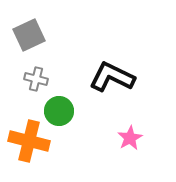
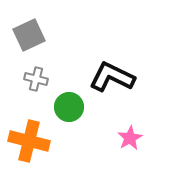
green circle: moved 10 px right, 4 px up
